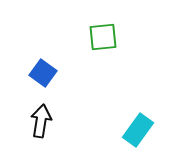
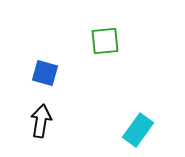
green square: moved 2 px right, 4 px down
blue square: moved 2 px right; rotated 20 degrees counterclockwise
